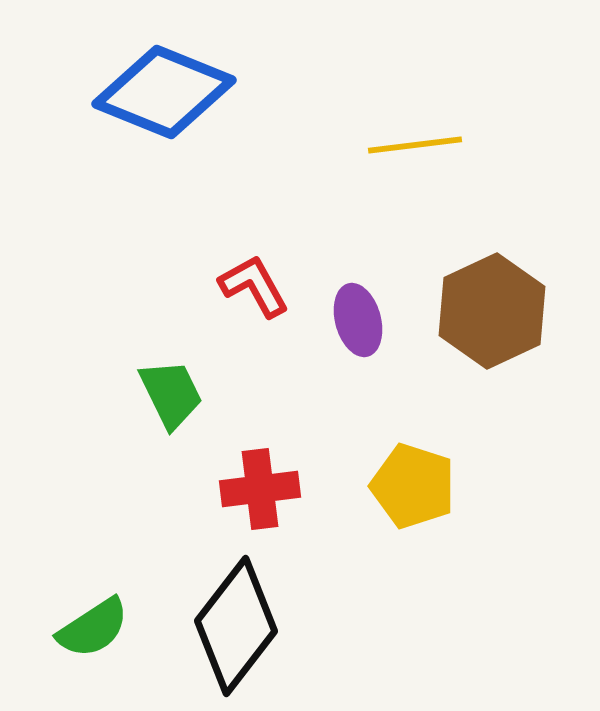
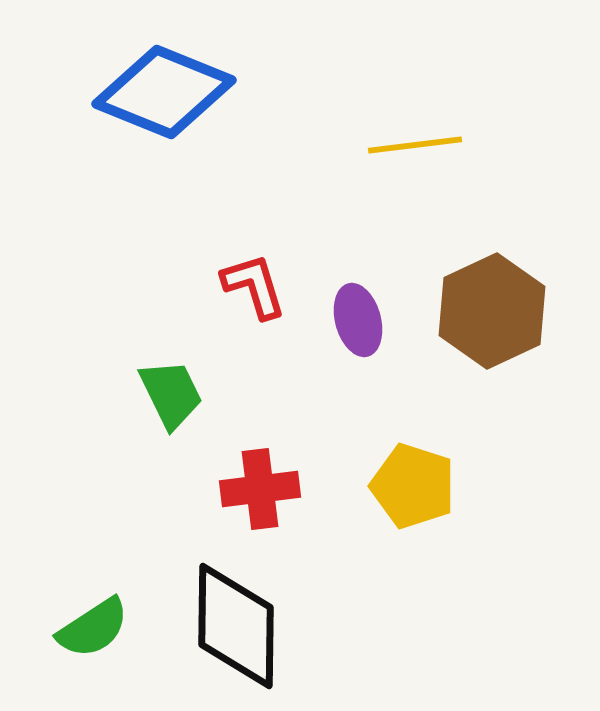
red L-shape: rotated 12 degrees clockwise
black diamond: rotated 37 degrees counterclockwise
